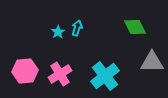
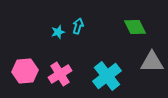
cyan arrow: moved 1 px right, 2 px up
cyan star: rotated 16 degrees clockwise
cyan cross: moved 2 px right
